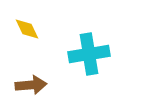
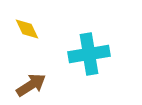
brown arrow: rotated 28 degrees counterclockwise
